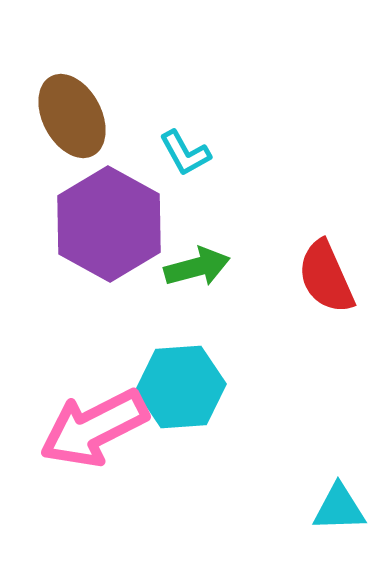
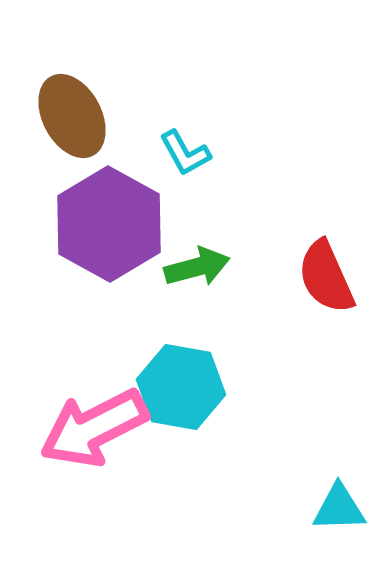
cyan hexagon: rotated 14 degrees clockwise
